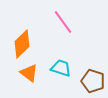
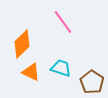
orange triangle: moved 2 px right, 1 px up; rotated 12 degrees counterclockwise
brown pentagon: moved 1 px left, 1 px down; rotated 15 degrees clockwise
